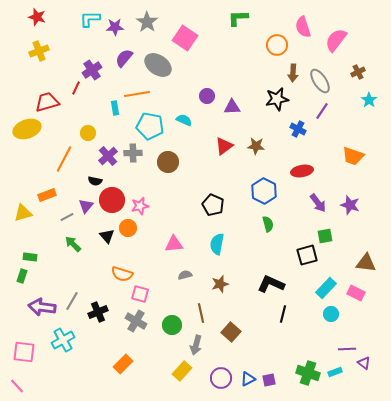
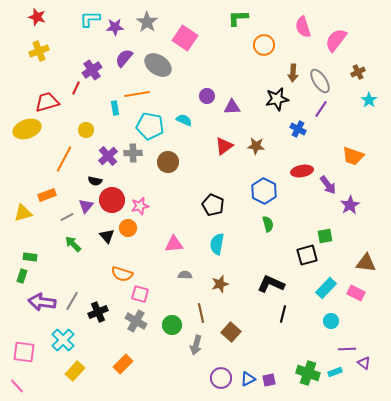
orange circle at (277, 45): moved 13 px left
purple line at (322, 111): moved 1 px left, 2 px up
yellow circle at (88, 133): moved 2 px left, 3 px up
purple arrow at (318, 203): moved 10 px right, 18 px up
purple star at (350, 205): rotated 24 degrees clockwise
gray semicircle at (185, 275): rotated 16 degrees clockwise
purple arrow at (42, 307): moved 5 px up
cyan circle at (331, 314): moved 7 px down
cyan cross at (63, 340): rotated 15 degrees counterclockwise
yellow rectangle at (182, 371): moved 107 px left
